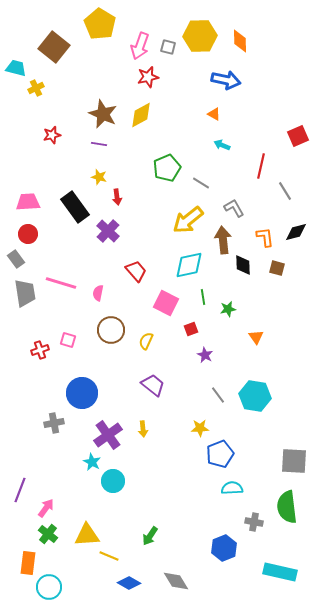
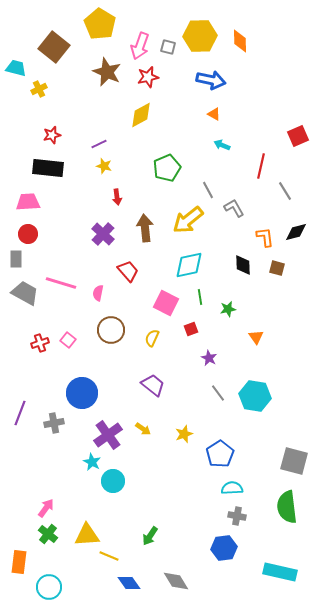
blue arrow at (226, 80): moved 15 px left
yellow cross at (36, 88): moved 3 px right, 1 px down
brown star at (103, 114): moved 4 px right, 42 px up
purple line at (99, 144): rotated 35 degrees counterclockwise
yellow star at (99, 177): moved 5 px right, 11 px up
gray line at (201, 183): moved 7 px right, 7 px down; rotated 30 degrees clockwise
black rectangle at (75, 207): moved 27 px left, 39 px up; rotated 48 degrees counterclockwise
purple cross at (108, 231): moved 5 px left, 3 px down
brown arrow at (223, 240): moved 78 px left, 12 px up
gray rectangle at (16, 259): rotated 36 degrees clockwise
red trapezoid at (136, 271): moved 8 px left
gray trapezoid at (25, 293): rotated 52 degrees counterclockwise
green line at (203, 297): moved 3 px left
pink square at (68, 340): rotated 21 degrees clockwise
yellow semicircle at (146, 341): moved 6 px right, 3 px up
red cross at (40, 350): moved 7 px up
purple star at (205, 355): moved 4 px right, 3 px down
gray line at (218, 395): moved 2 px up
yellow star at (200, 428): moved 16 px left, 6 px down; rotated 18 degrees counterclockwise
yellow arrow at (143, 429): rotated 49 degrees counterclockwise
blue pentagon at (220, 454): rotated 12 degrees counterclockwise
gray square at (294, 461): rotated 12 degrees clockwise
purple line at (20, 490): moved 77 px up
gray cross at (254, 522): moved 17 px left, 6 px up
blue hexagon at (224, 548): rotated 15 degrees clockwise
orange rectangle at (28, 563): moved 9 px left, 1 px up
blue diamond at (129, 583): rotated 25 degrees clockwise
